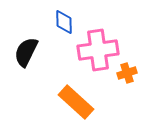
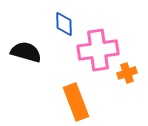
blue diamond: moved 2 px down
black semicircle: rotated 80 degrees clockwise
orange rectangle: rotated 27 degrees clockwise
